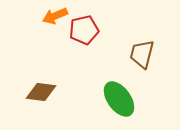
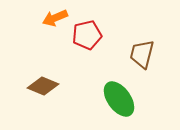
orange arrow: moved 2 px down
red pentagon: moved 3 px right, 5 px down
brown diamond: moved 2 px right, 6 px up; rotated 16 degrees clockwise
